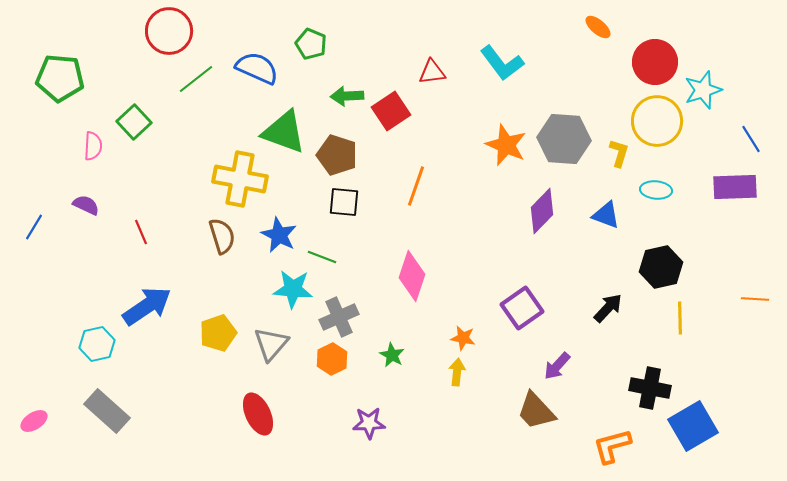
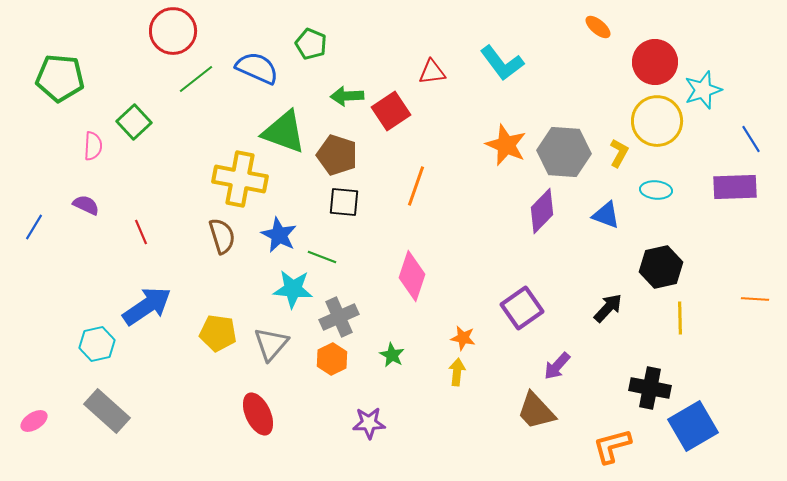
red circle at (169, 31): moved 4 px right
gray hexagon at (564, 139): moved 13 px down
yellow L-shape at (619, 153): rotated 12 degrees clockwise
yellow pentagon at (218, 333): rotated 27 degrees clockwise
